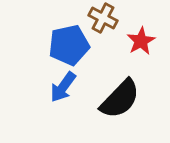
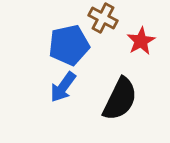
black semicircle: rotated 18 degrees counterclockwise
